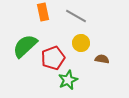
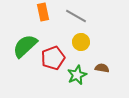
yellow circle: moved 1 px up
brown semicircle: moved 9 px down
green star: moved 9 px right, 5 px up
